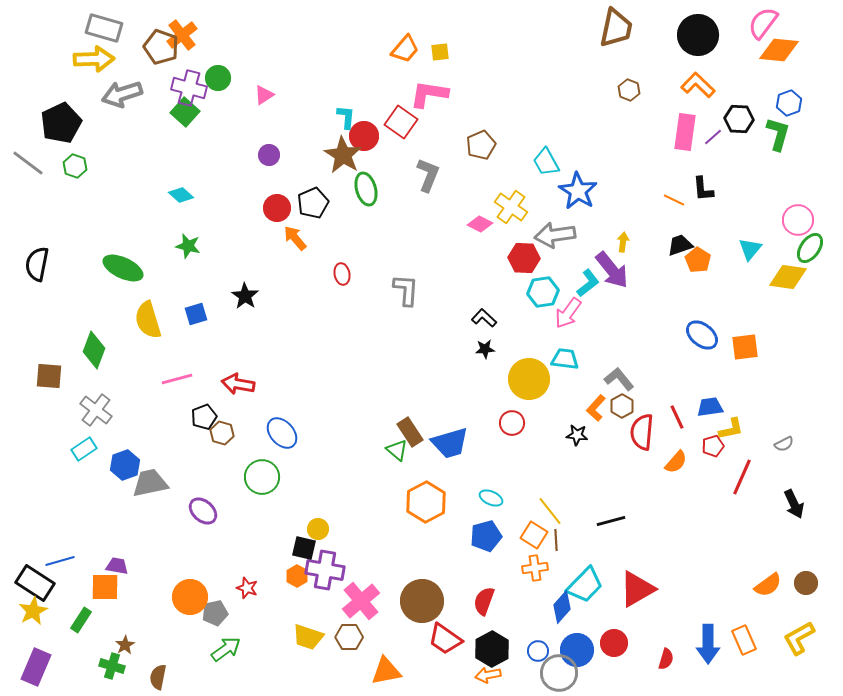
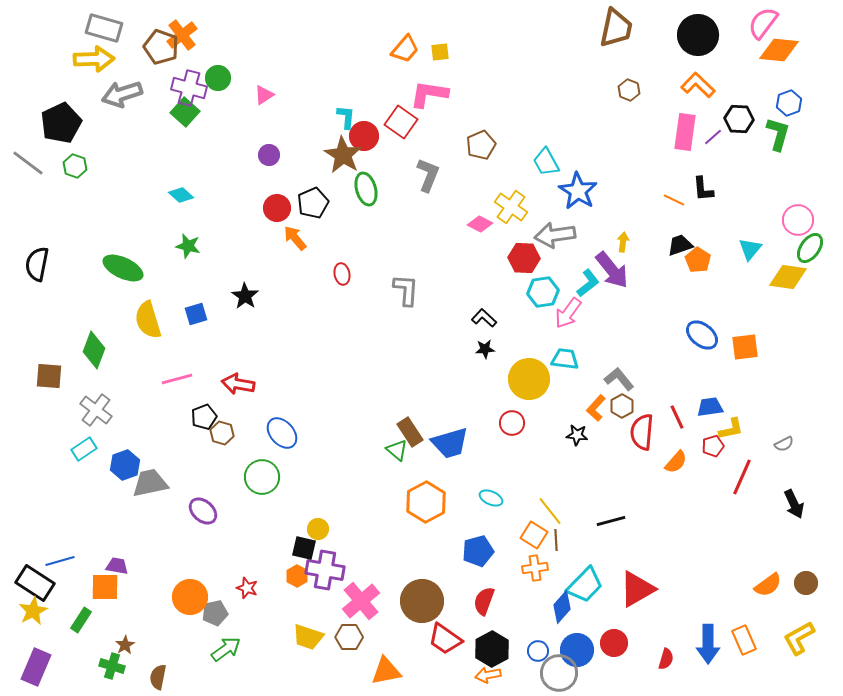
blue pentagon at (486, 536): moved 8 px left, 15 px down
